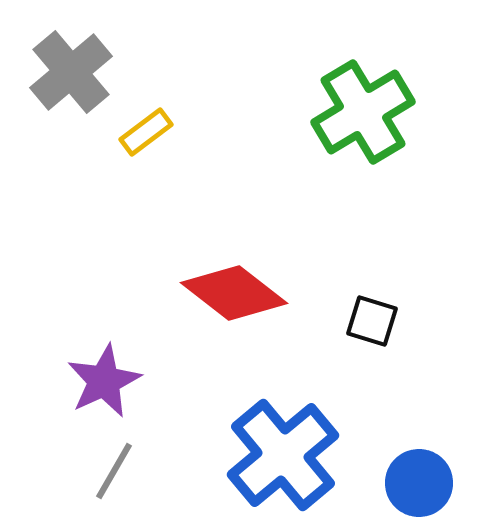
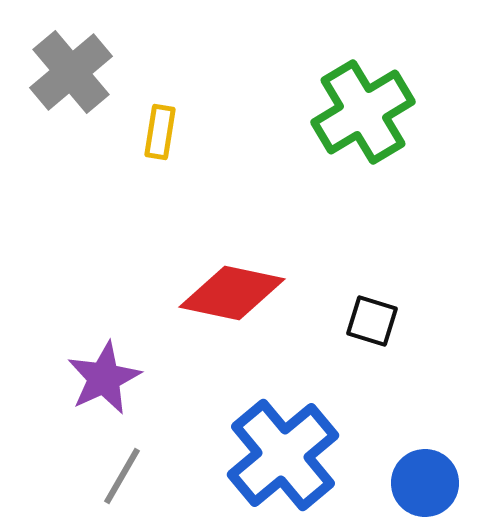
yellow rectangle: moved 14 px right; rotated 44 degrees counterclockwise
red diamond: moved 2 px left; rotated 26 degrees counterclockwise
purple star: moved 3 px up
gray line: moved 8 px right, 5 px down
blue circle: moved 6 px right
